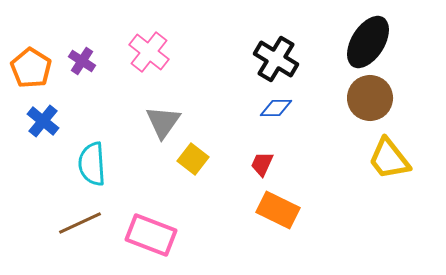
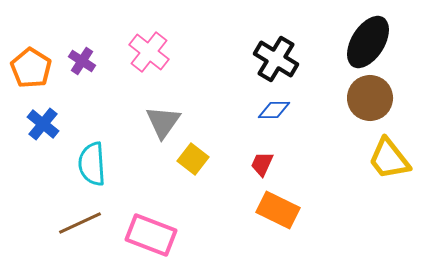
blue diamond: moved 2 px left, 2 px down
blue cross: moved 3 px down
